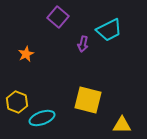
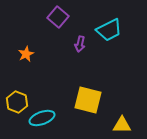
purple arrow: moved 3 px left
